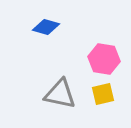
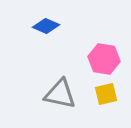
blue diamond: moved 1 px up; rotated 8 degrees clockwise
yellow square: moved 3 px right
